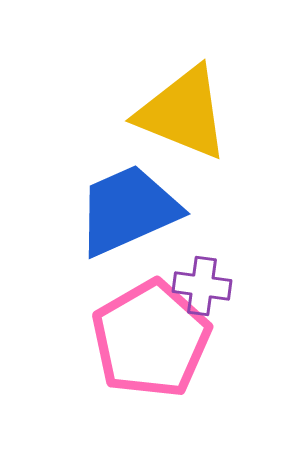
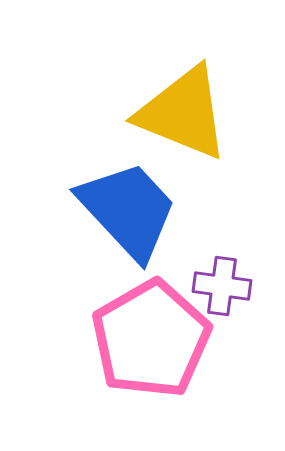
blue trapezoid: rotated 71 degrees clockwise
purple cross: moved 20 px right
